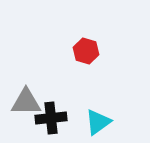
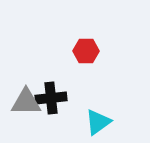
red hexagon: rotated 15 degrees counterclockwise
black cross: moved 20 px up
